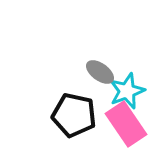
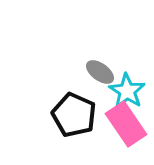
cyan star: rotated 18 degrees counterclockwise
black pentagon: rotated 12 degrees clockwise
